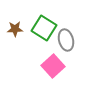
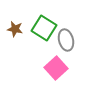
brown star: rotated 14 degrees clockwise
pink square: moved 3 px right, 2 px down
